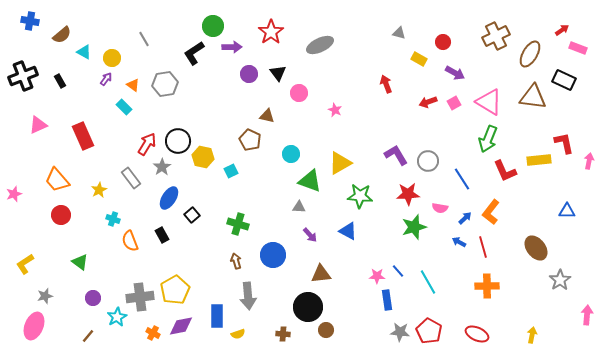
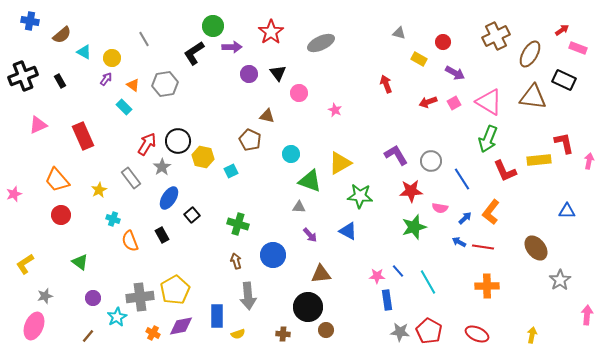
gray ellipse at (320, 45): moved 1 px right, 2 px up
gray circle at (428, 161): moved 3 px right
red star at (408, 194): moved 3 px right, 3 px up
red line at (483, 247): rotated 65 degrees counterclockwise
